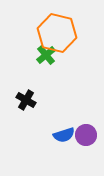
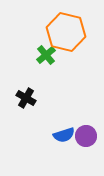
orange hexagon: moved 9 px right, 1 px up
black cross: moved 2 px up
purple circle: moved 1 px down
